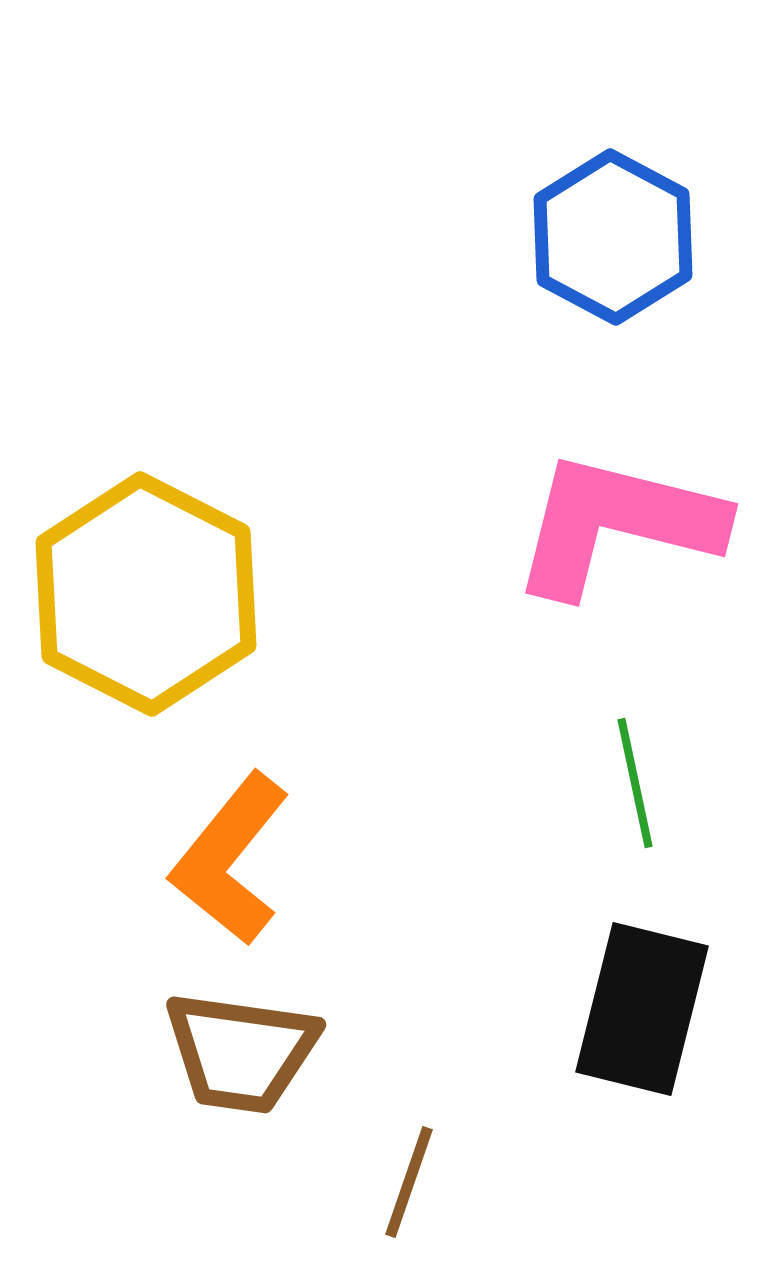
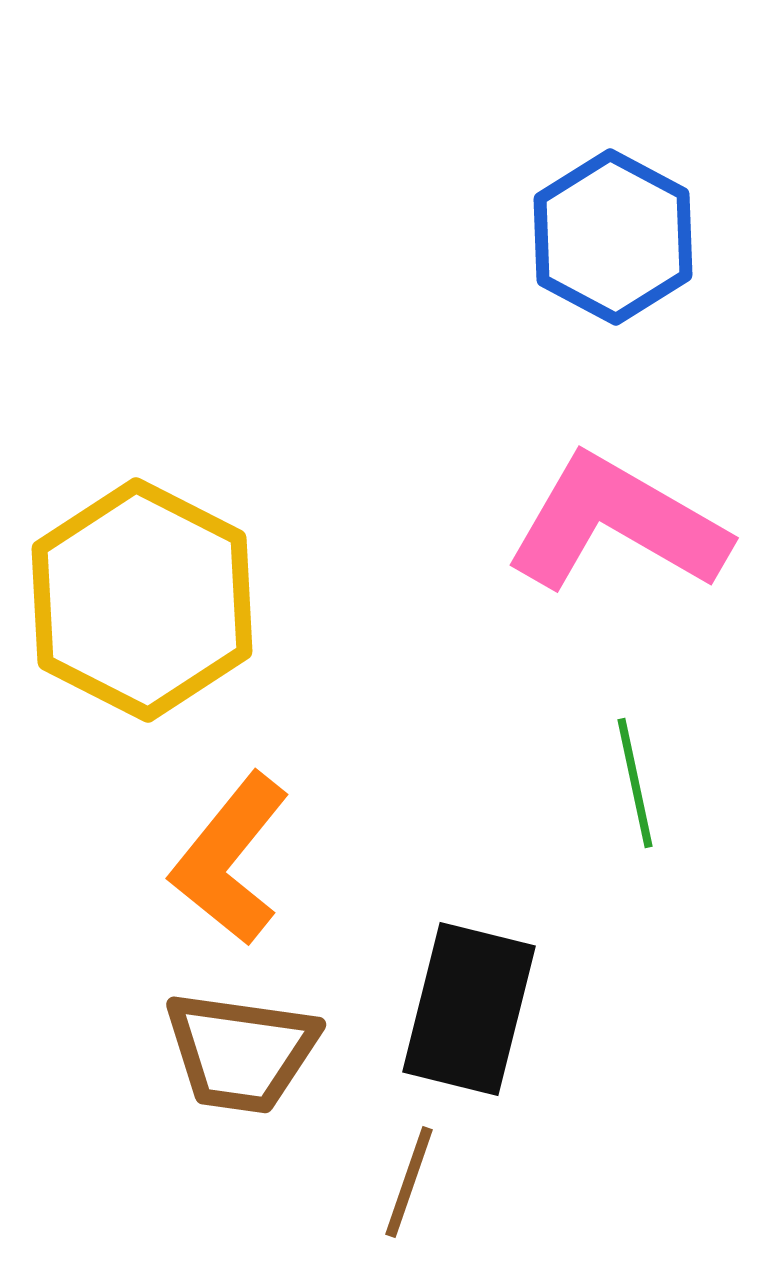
pink L-shape: rotated 16 degrees clockwise
yellow hexagon: moved 4 px left, 6 px down
black rectangle: moved 173 px left
